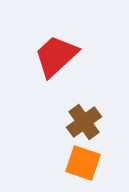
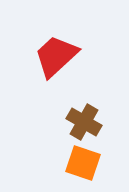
brown cross: rotated 24 degrees counterclockwise
